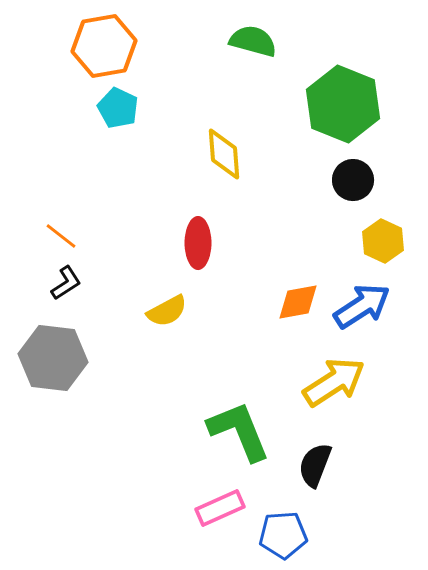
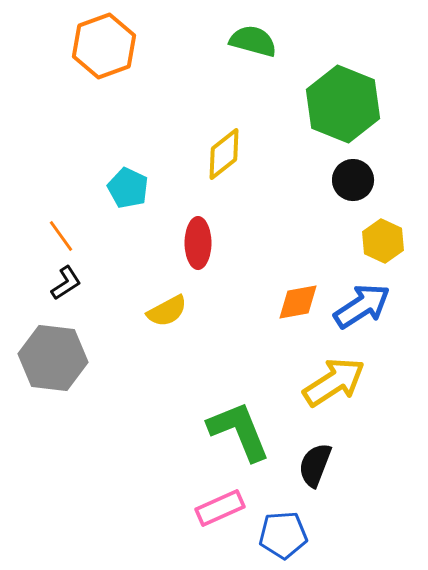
orange hexagon: rotated 10 degrees counterclockwise
cyan pentagon: moved 10 px right, 80 px down
yellow diamond: rotated 56 degrees clockwise
orange line: rotated 16 degrees clockwise
